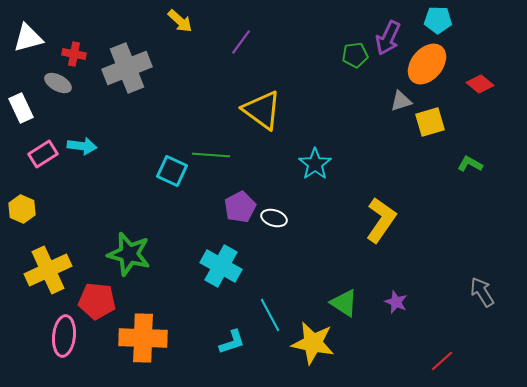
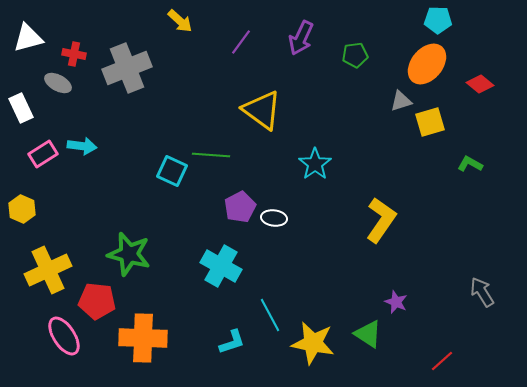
purple arrow: moved 87 px left
white ellipse: rotated 10 degrees counterclockwise
green triangle: moved 24 px right, 31 px down
pink ellipse: rotated 39 degrees counterclockwise
